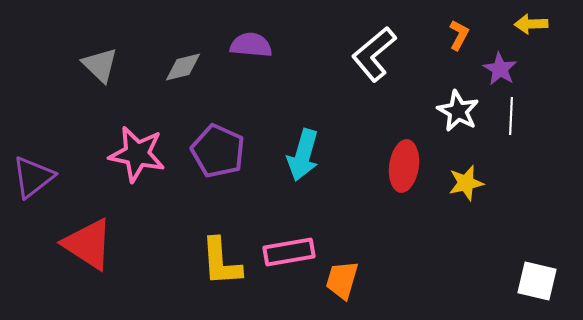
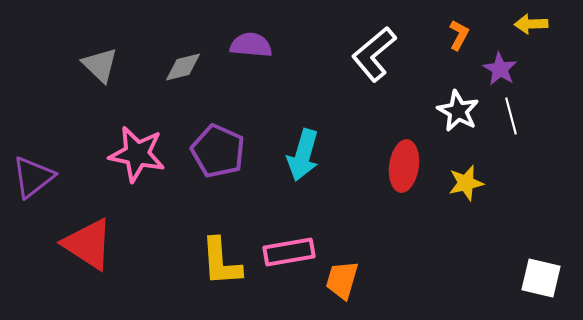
white line: rotated 18 degrees counterclockwise
white square: moved 4 px right, 3 px up
